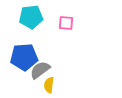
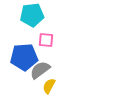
cyan pentagon: moved 1 px right, 2 px up
pink square: moved 20 px left, 17 px down
yellow semicircle: moved 1 px down; rotated 21 degrees clockwise
